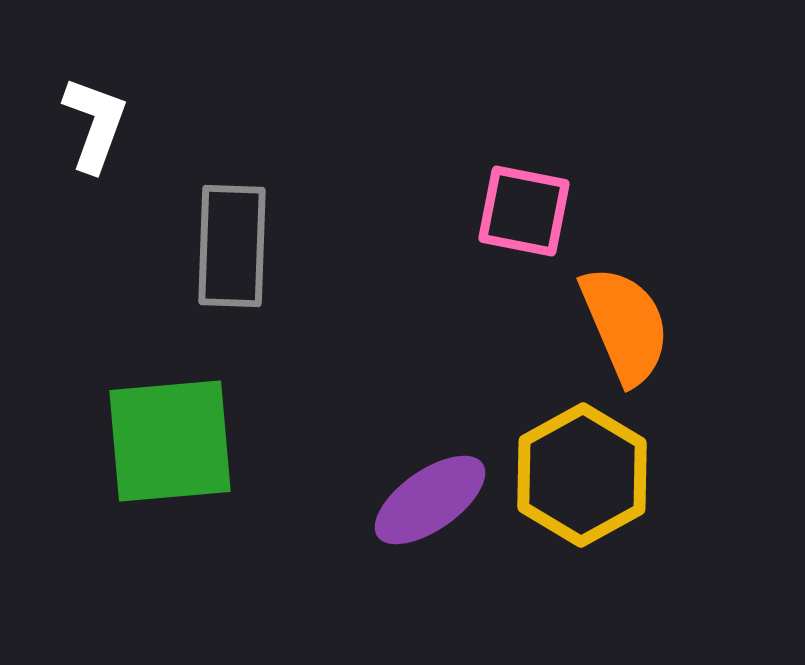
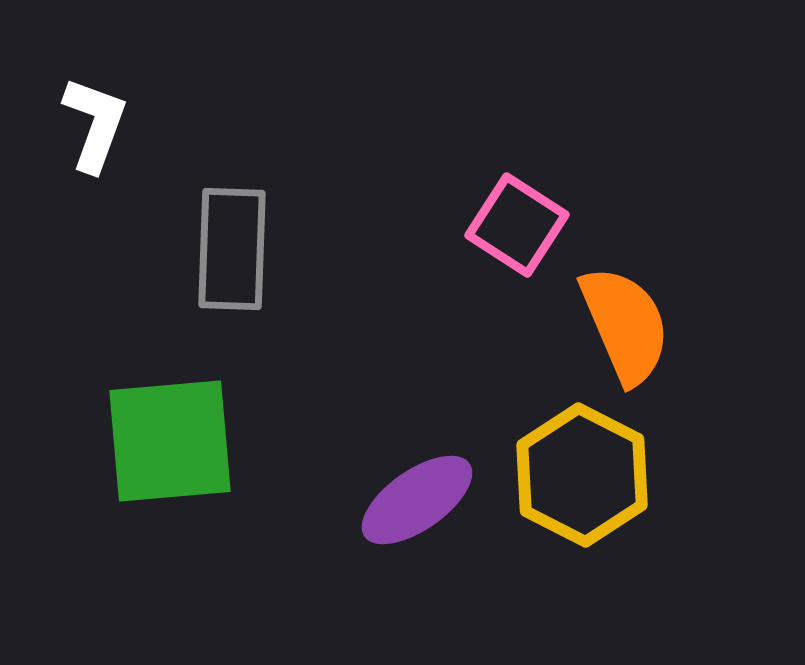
pink square: moved 7 px left, 14 px down; rotated 22 degrees clockwise
gray rectangle: moved 3 px down
yellow hexagon: rotated 4 degrees counterclockwise
purple ellipse: moved 13 px left
